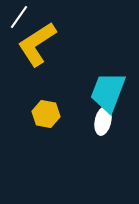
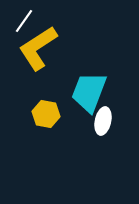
white line: moved 5 px right, 4 px down
yellow L-shape: moved 1 px right, 4 px down
cyan trapezoid: moved 19 px left
